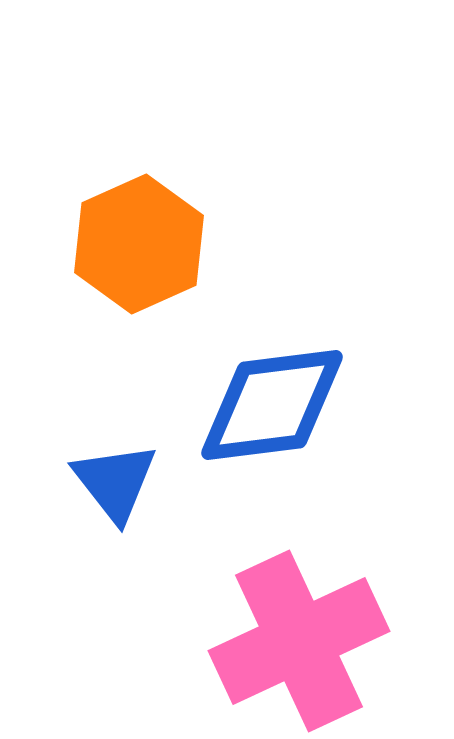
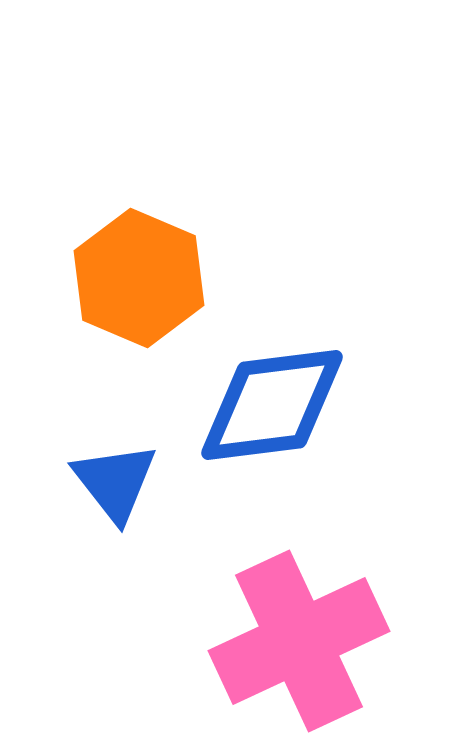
orange hexagon: moved 34 px down; rotated 13 degrees counterclockwise
